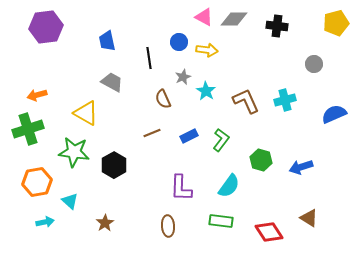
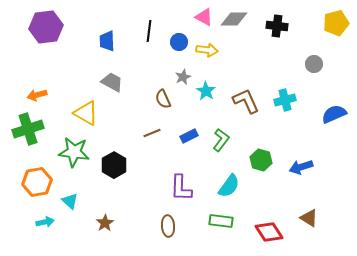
blue trapezoid: rotated 10 degrees clockwise
black line: moved 27 px up; rotated 15 degrees clockwise
